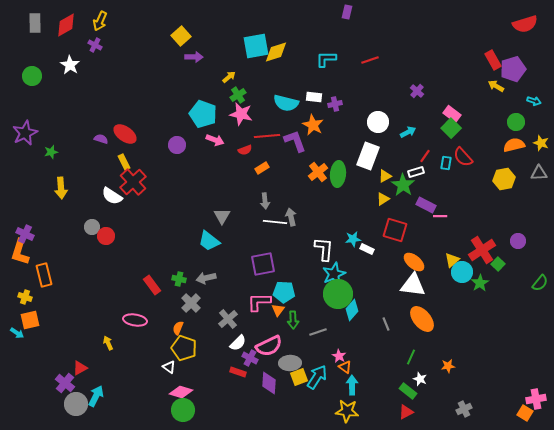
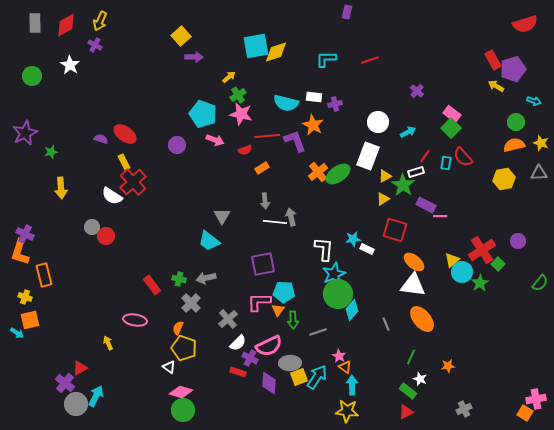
green ellipse at (338, 174): rotated 50 degrees clockwise
